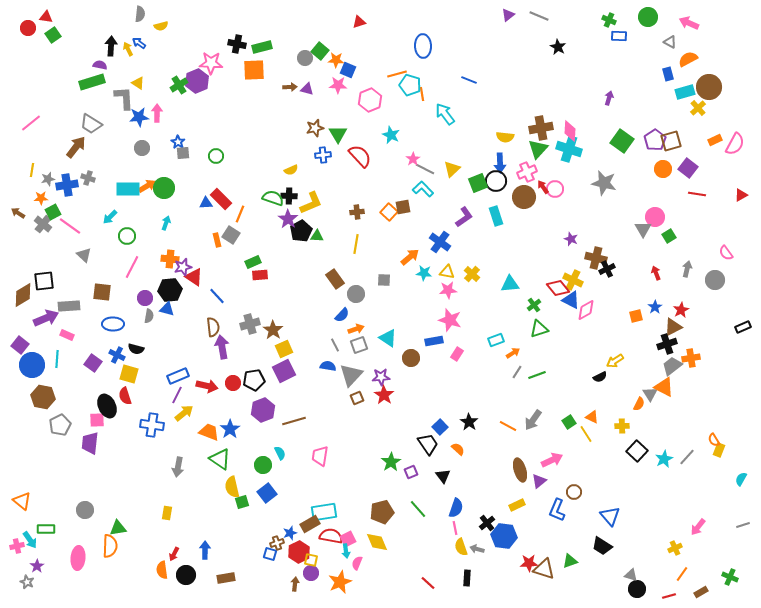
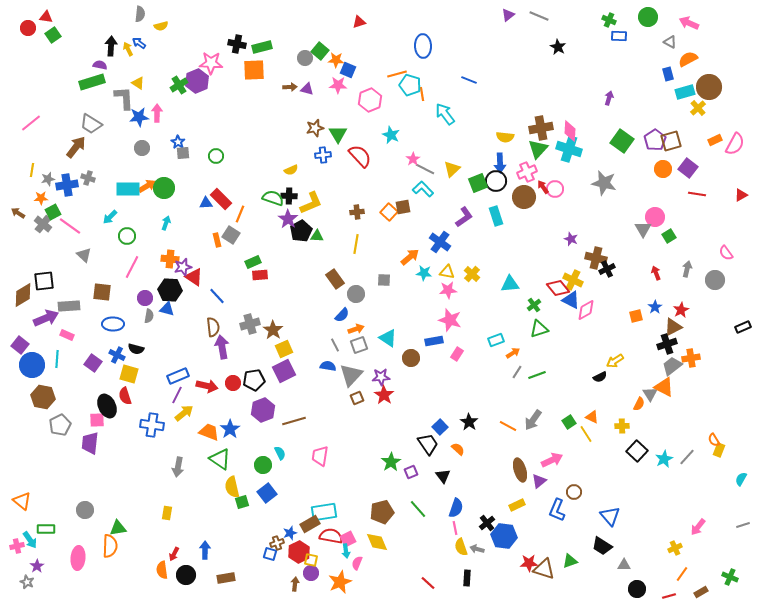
black hexagon at (170, 290): rotated 10 degrees clockwise
gray triangle at (631, 575): moved 7 px left, 10 px up; rotated 16 degrees counterclockwise
